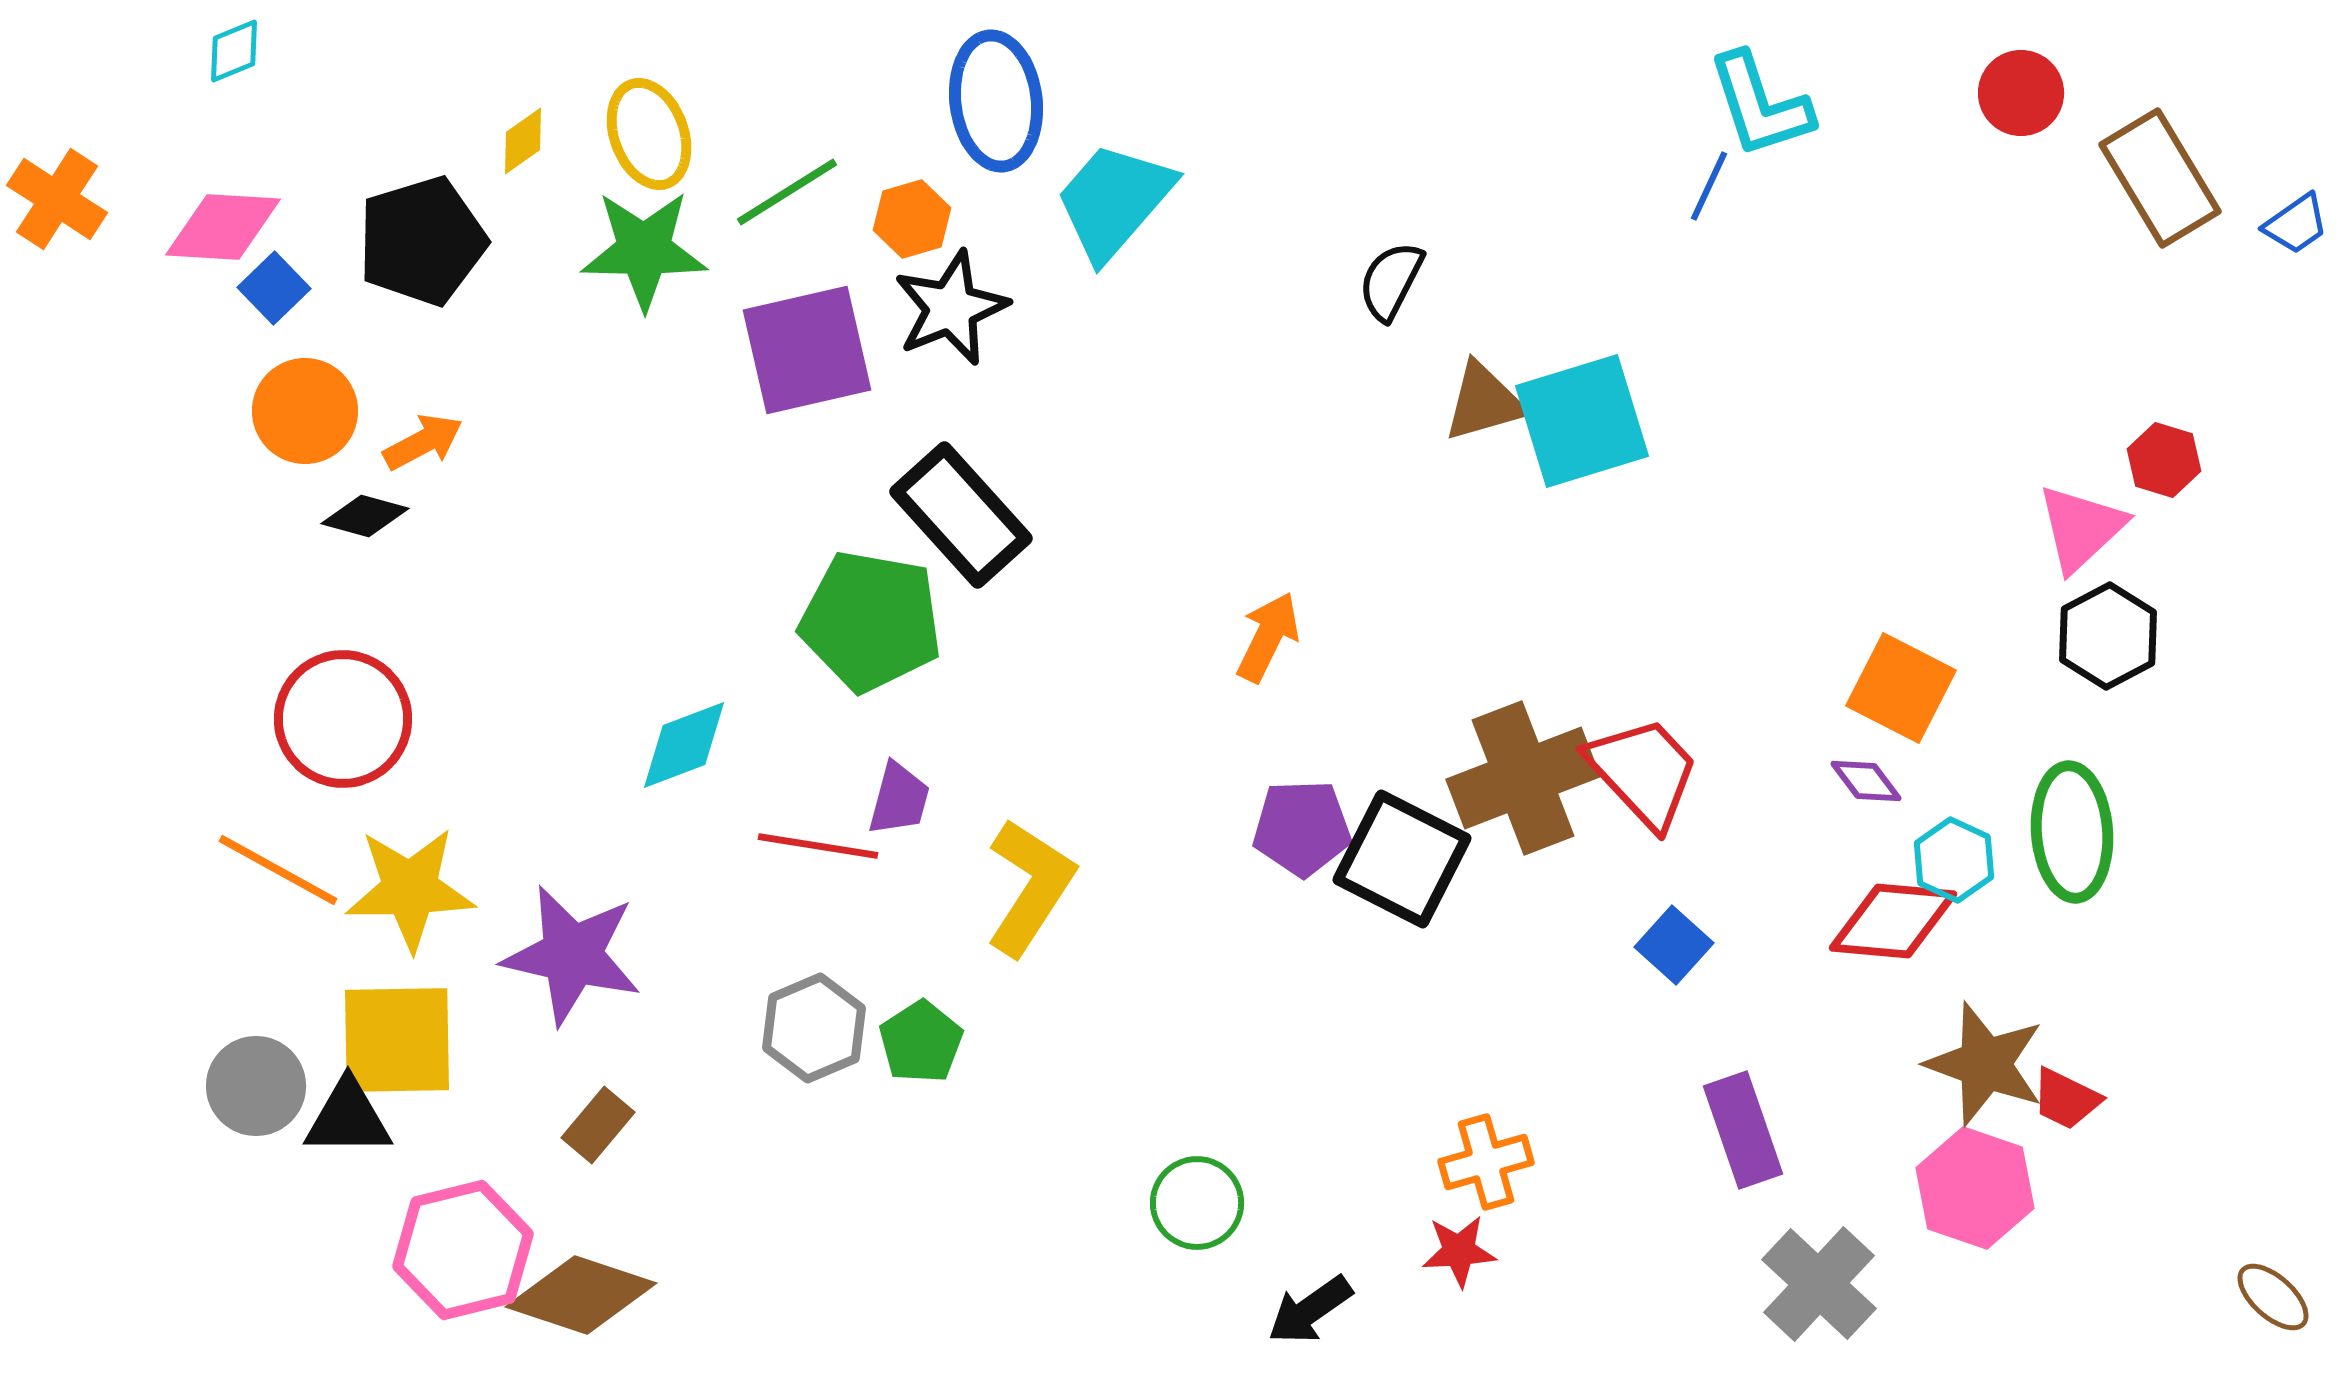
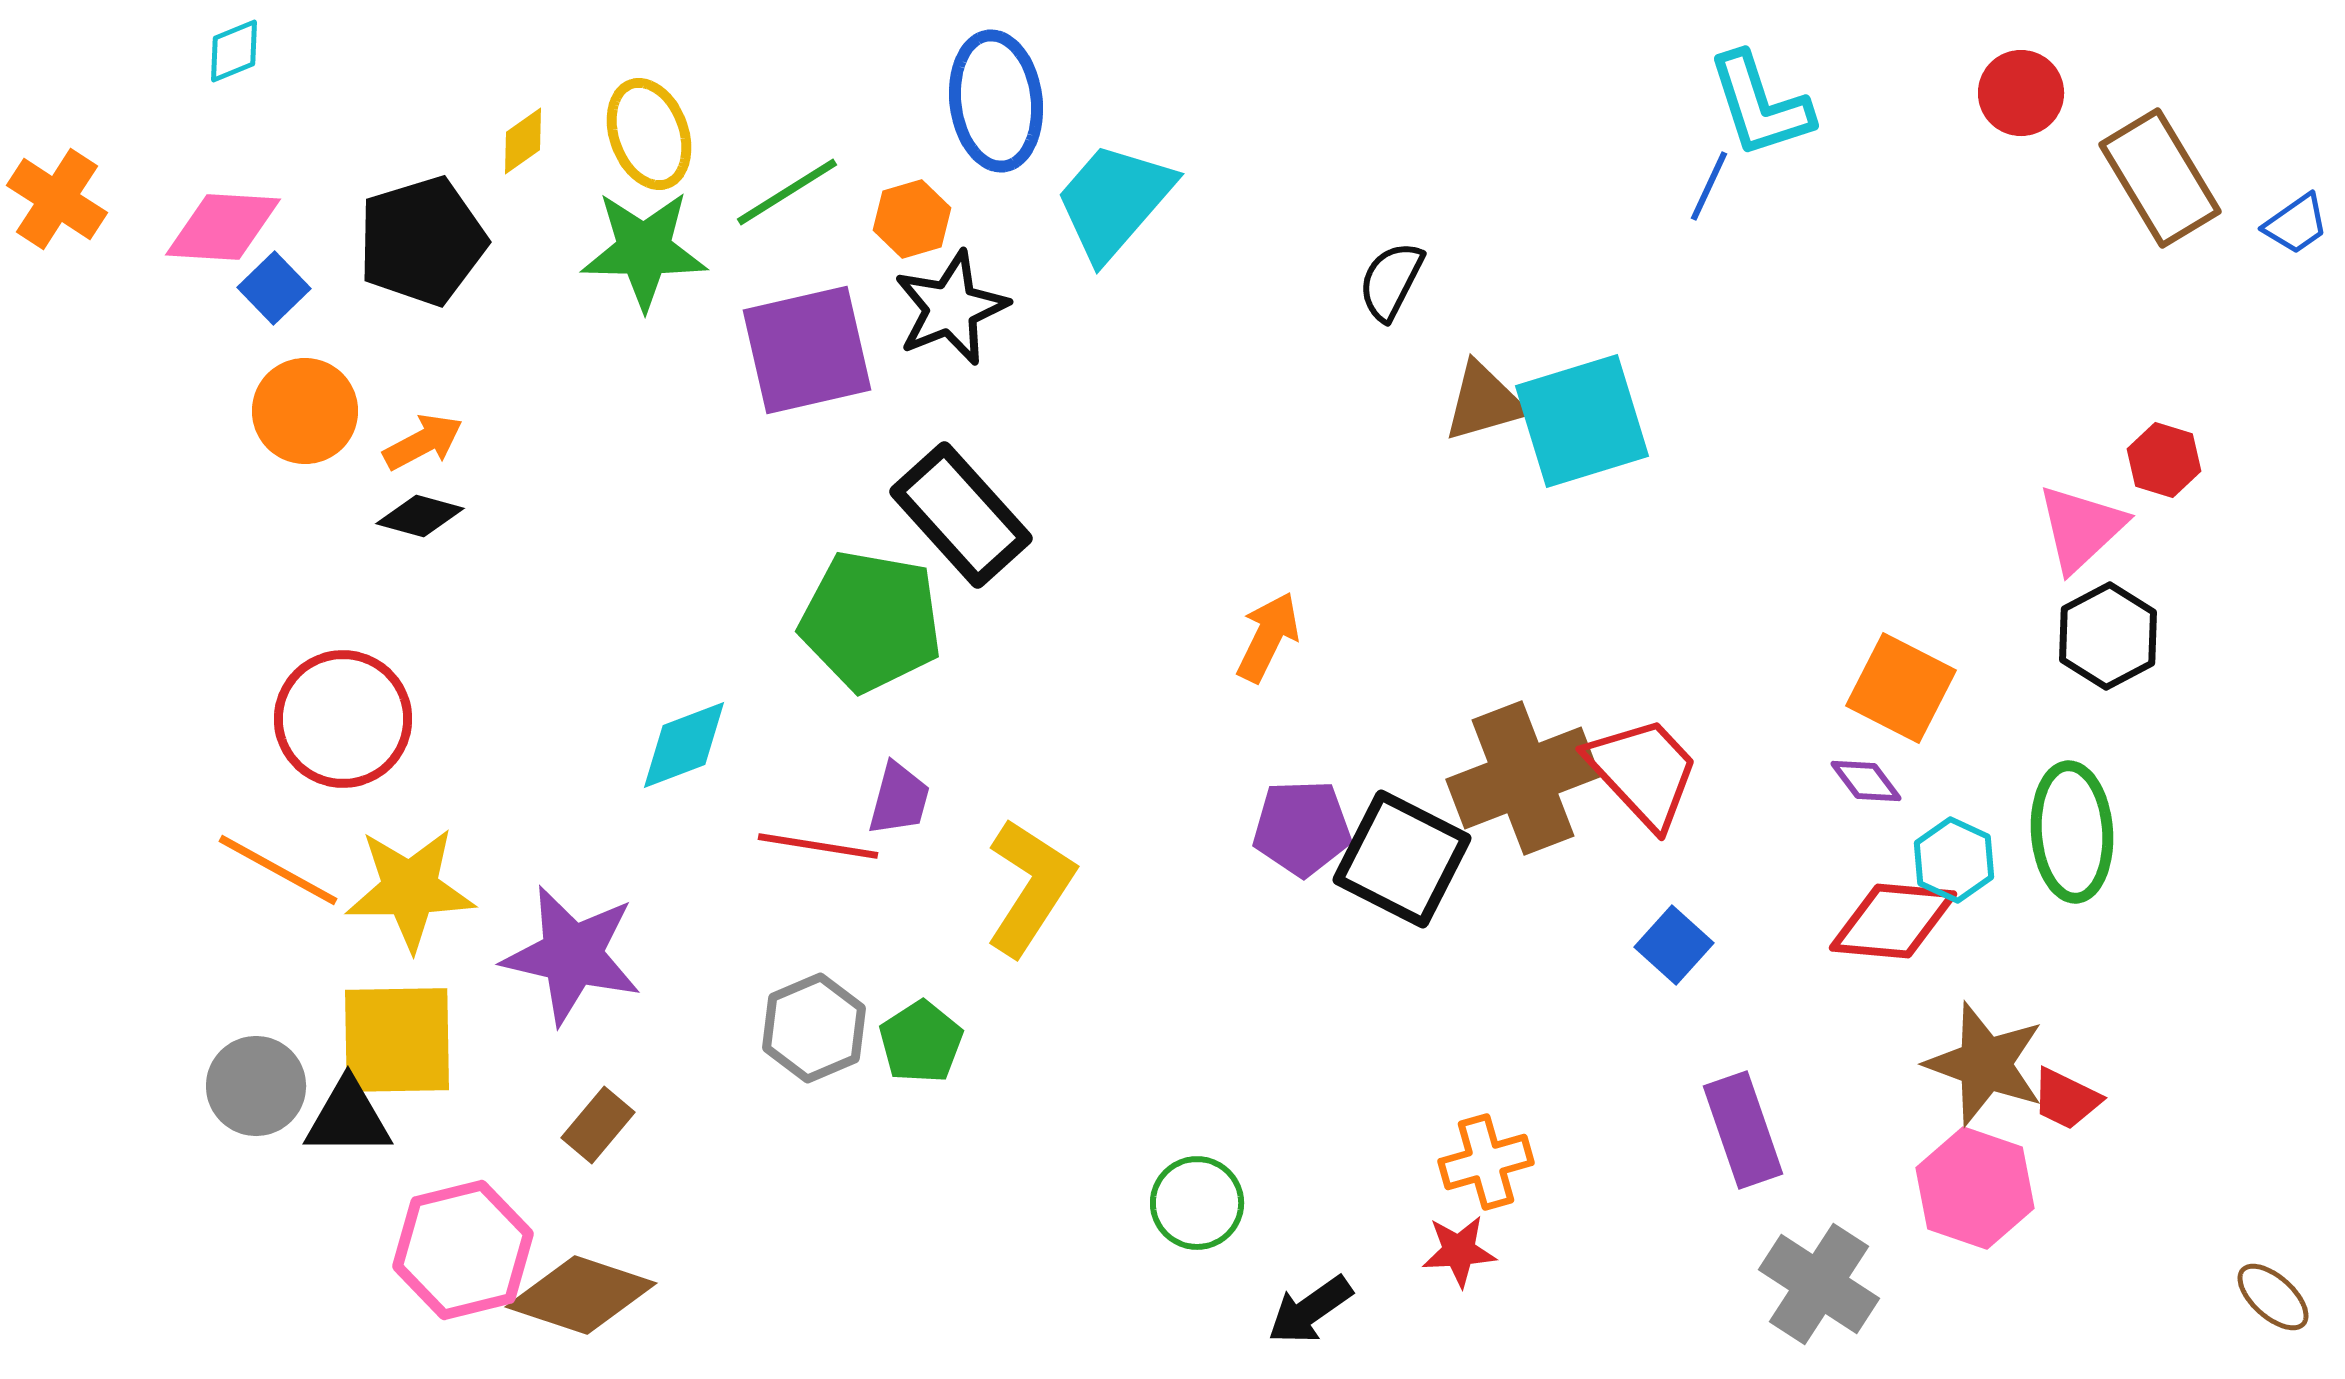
black diamond at (365, 516): moved 55 px right
gray cross at (1819, 1284): rotated 10 degrees counterclockwise
